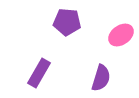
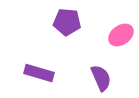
purple rectangle: rotated 76 degrees clockwise
purple semicircle: rotated 40 degrees counterclockwise
